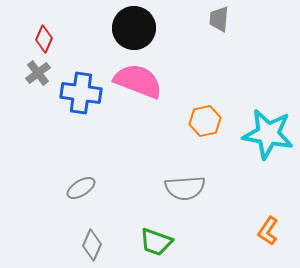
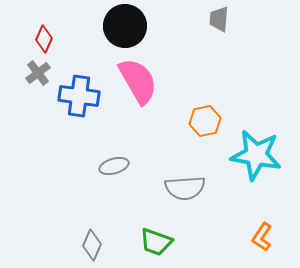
black circle: moved 9 px left, 2 px up
pink semicircle: rotated 39 degrees clockwise
blue cross: moved 2 px left, 3 px down
cyan star: moved 12 px left, 21 px down
gray ellipse: moved 33 px right, 22 px up; rotated 16 degrees clockwise
orange L-shape: moved 6 px left, 6 px down
